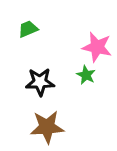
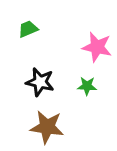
green star: moved 1 px right, 11 px down; rotated 24 degrees counterclockwise
black star: rotated 16 degrees clockwise
brown star: rotated 12 degrees clockwise
